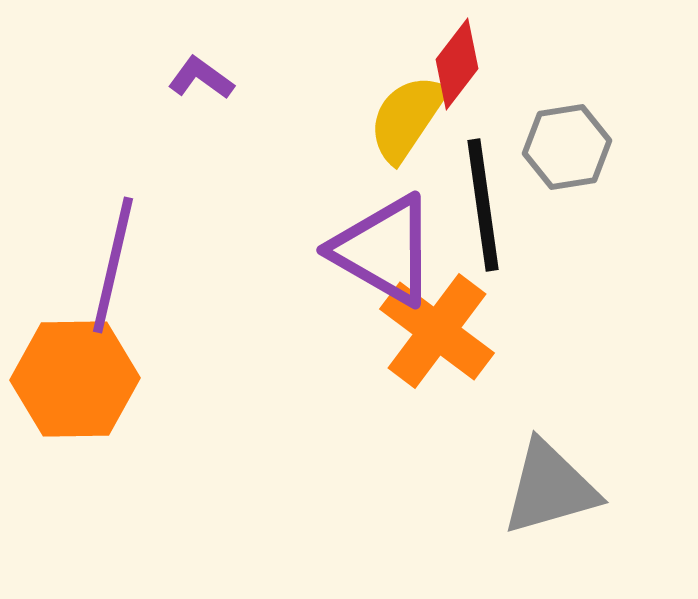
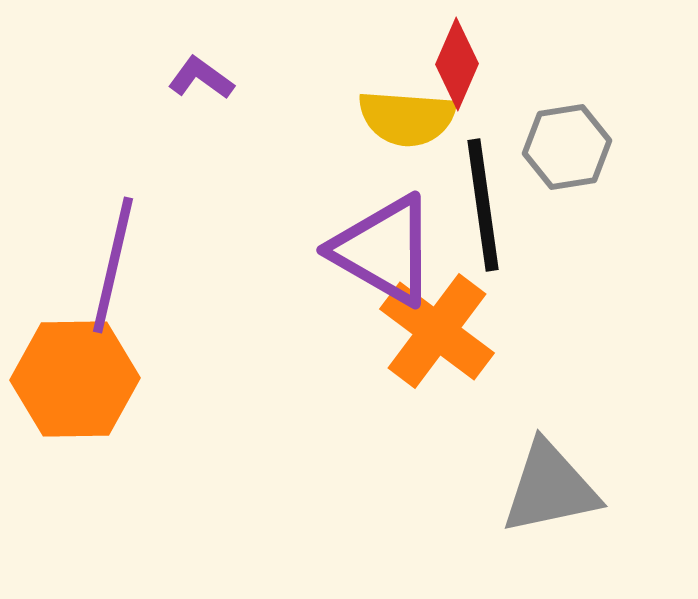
red diamond: rotated 14 degrees counterclockwise
yellow semicircle: rotated 120 degrees counterclockwise
gray triangle: rotated 4 degrees clockwise
